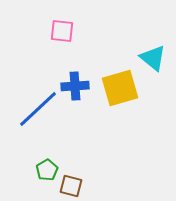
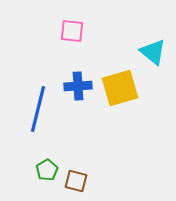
pink square: moved 10 px right
cyan triangle: moved 6 px up
blue cross: moved 3 px right
blue line: rotated 33 degrees counterclockwise
brown square: moved 5 px right, 5 px up
